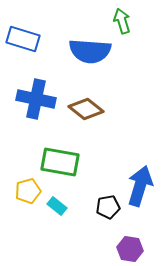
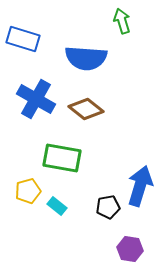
blue semicircle: moved 4 px left, 7 px down
blue cross: rotated 18 degrees clockwise
green rectangle: moved 2 px right, 4 px up
